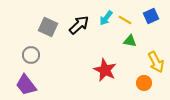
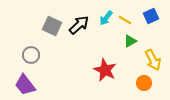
gray square: moved 4 px right, 1 px up
green triangle: rotated 40 degrees counterclockwise
yellow arrow: moved 3 px left, 2 px up
purple trapezoid: moved 1 px left
